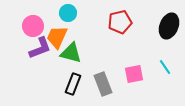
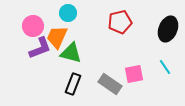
black ellipse: moved 1 px left, 3 px down
gray rectangle: moved 7 px right; rotated 35 degrees counterclockwise
